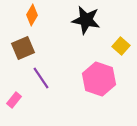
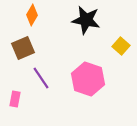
pink hexagon: moved 11 px left
pink rectangle: moved 1 px right, 1 px up; rotated 28 degrees counterclockwise
